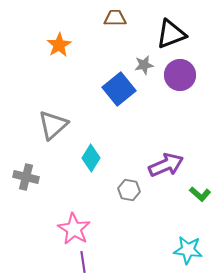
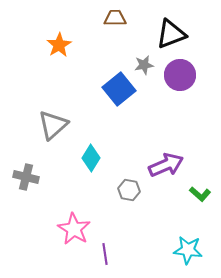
purple line: moved 22 px right, 8 px up
